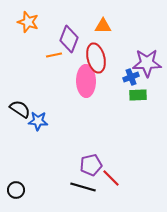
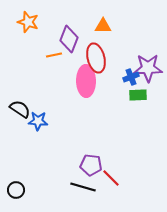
purple star: moved 1 px right, 5 px down
purple pentagon: rotated 20 degrees clockwise
